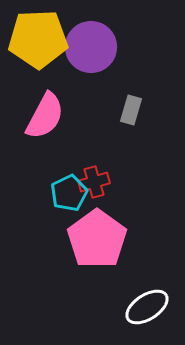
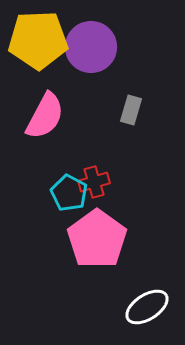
yellow pentagon: moved 1 px down
cyan pentagon: rotated 18 degrees counterclockwise
